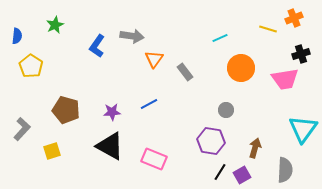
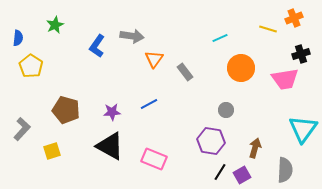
blue semicircle: moved 1 px right, 2 px down
